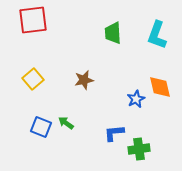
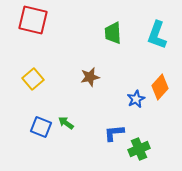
red square: rotated 20 degrees clockwise
brown star: moved 6 px right, 3 px up
orange diamond: rotated 55 degrees clockwise
green cross: rotated 15 degrees counterclockwise
